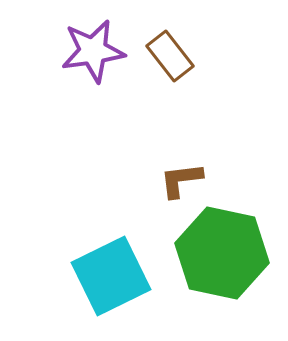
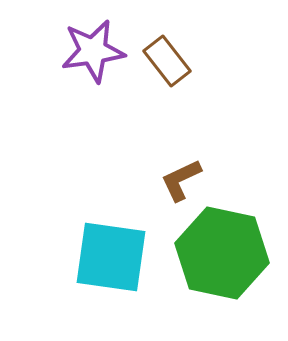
brown rectangle: moved 3 px left, 5 px down
brown L-shape: rotated 18 degrees counterclockwise
cyan square: moved 19 px up; rotated 34 degrees clockwise
